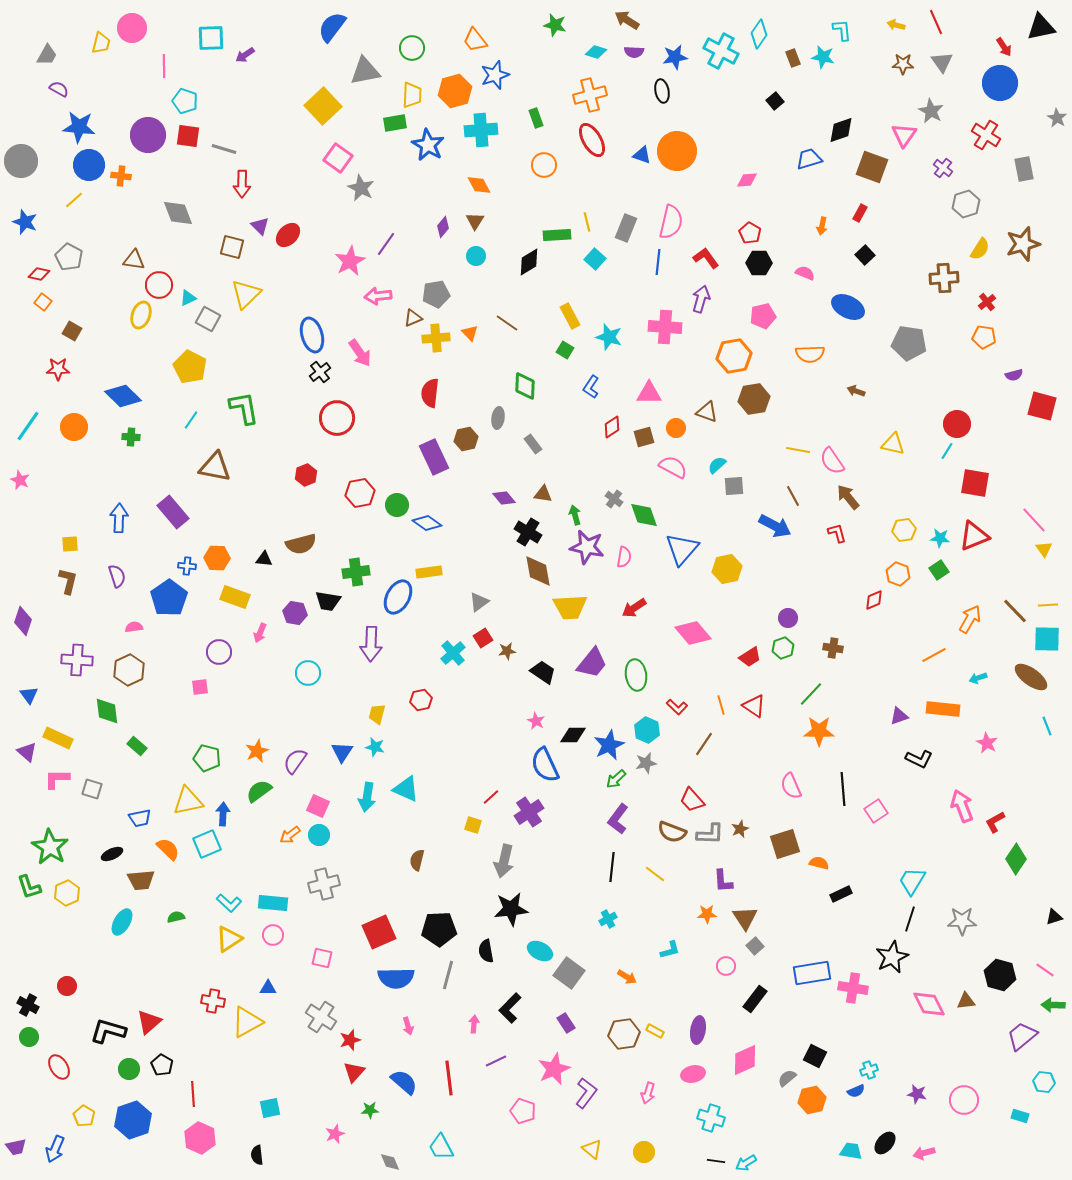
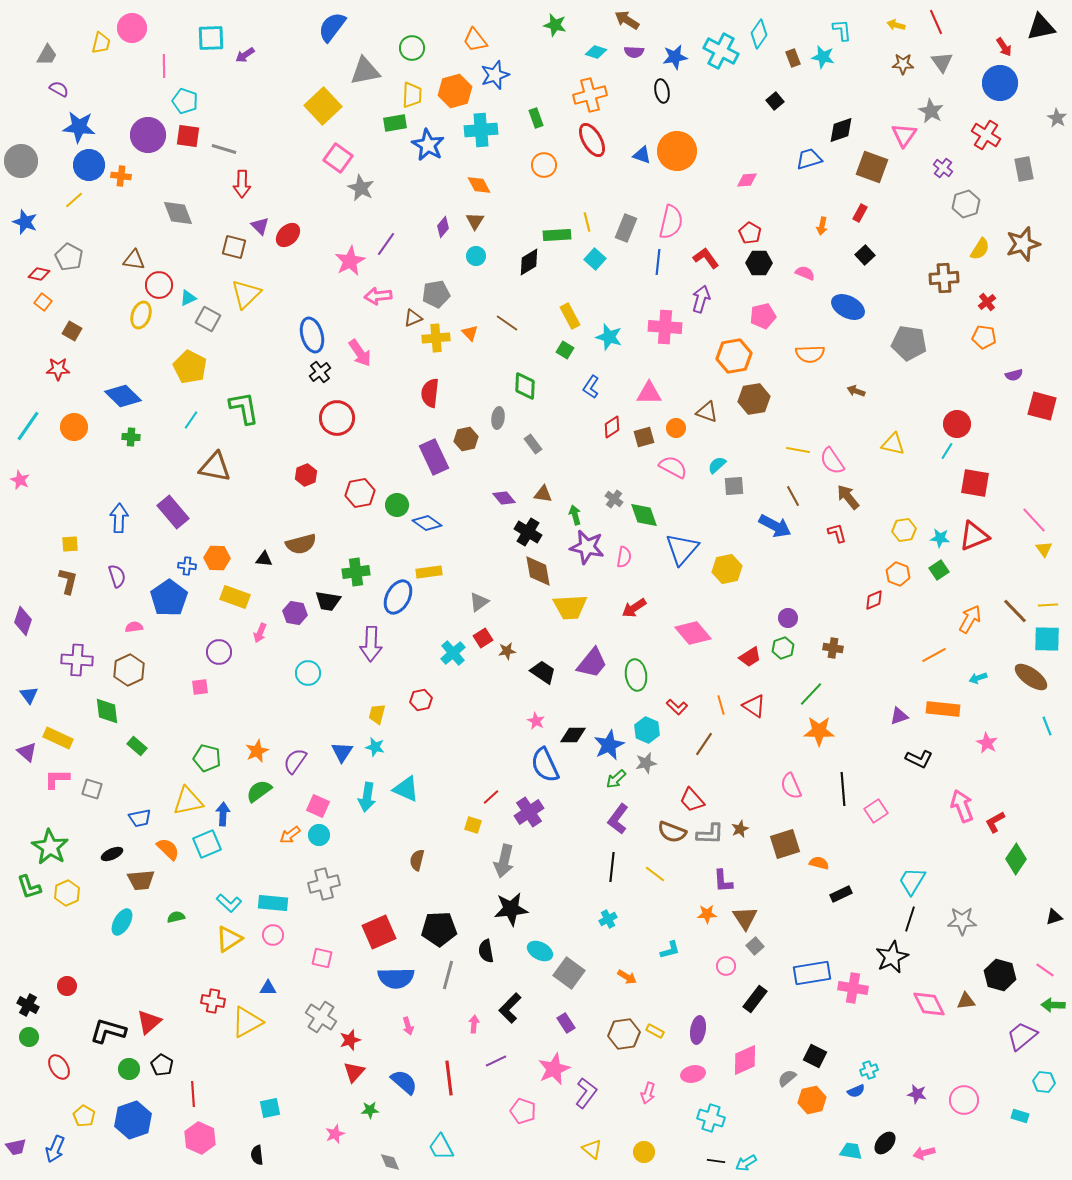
brown square at (232, 247): moved 2 px right
